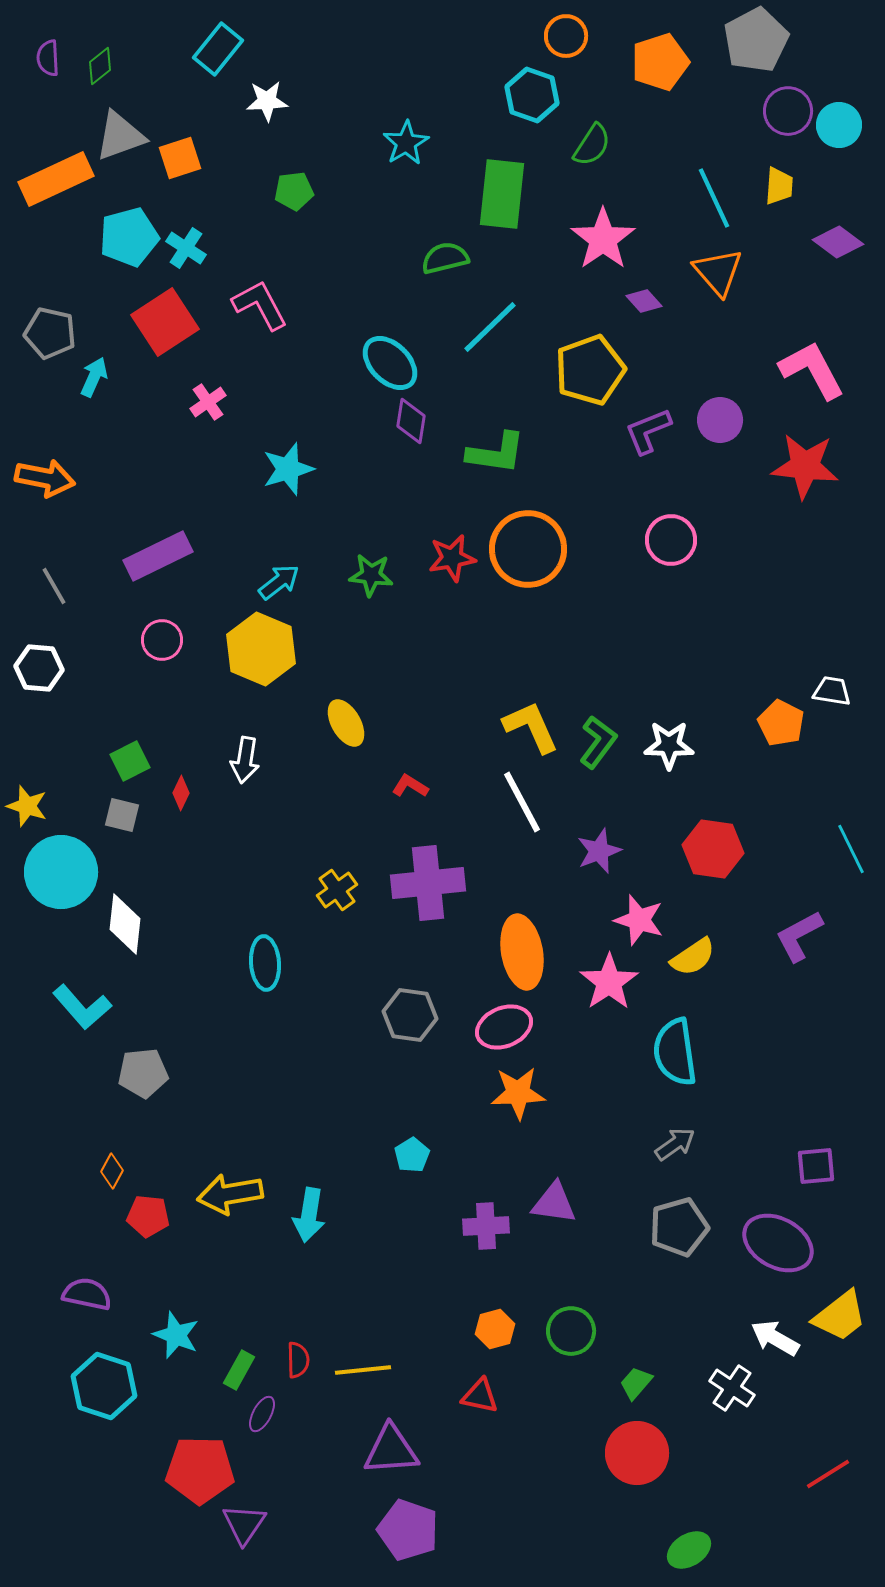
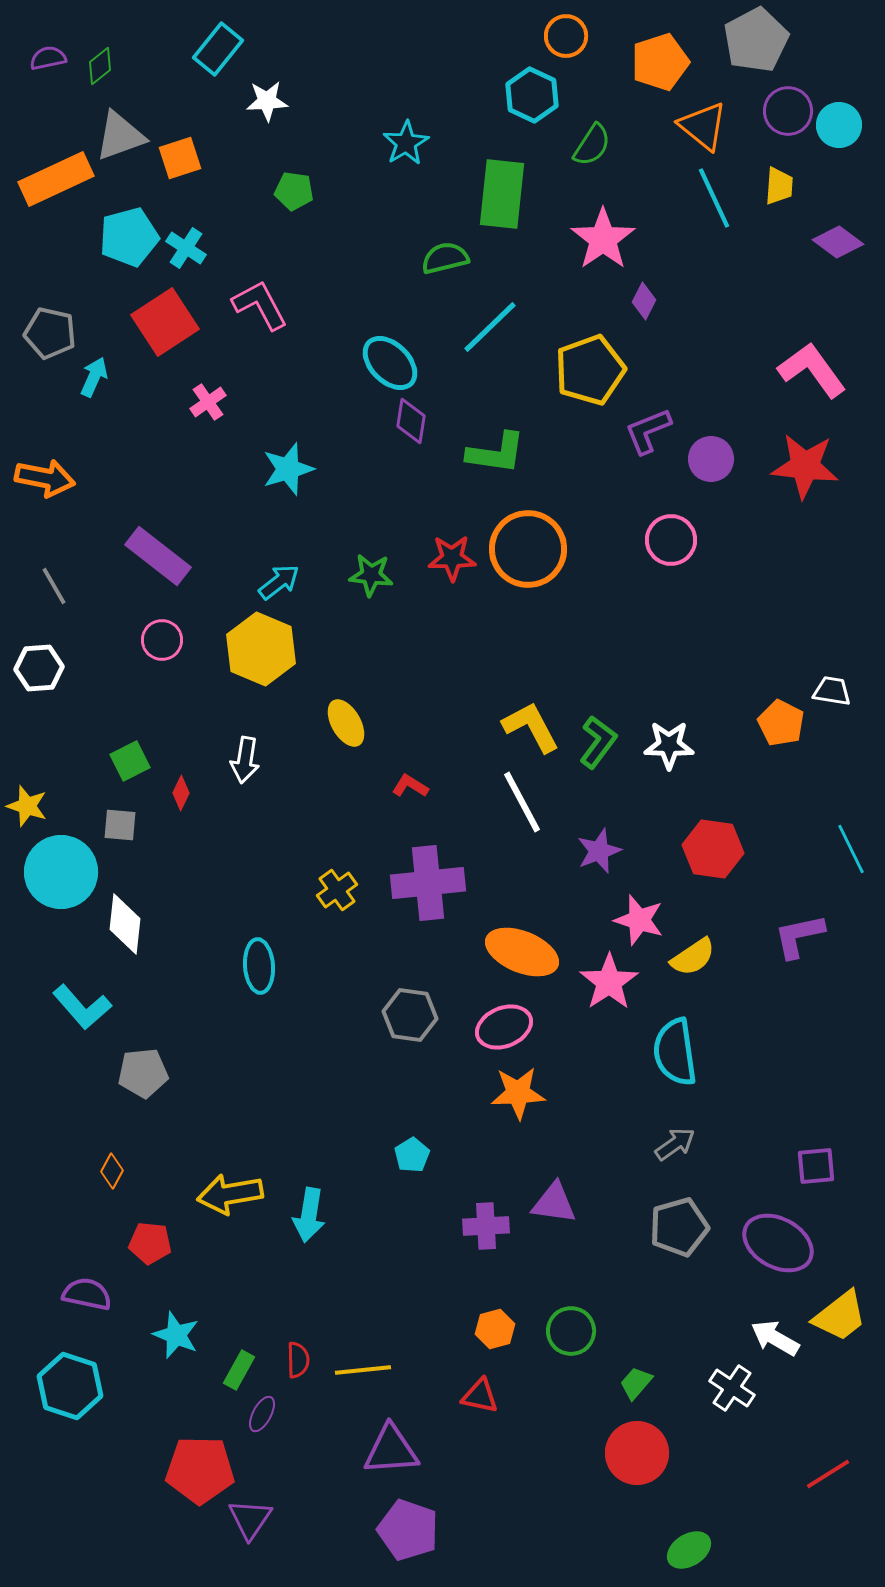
purple semicircle at (48, 58): rotated 81 degrees clockwise
cyan hexagon at (532, 95): rotated 6 degrees clockwise
green pentagon at (294, 191): rotated 15 degrees clockwise
orange triangle at (718, 272): moved 15 px left, 146 px up; rotated 10 degrees counterclockwise
purple diamond at (644, 301): rotated 69 degrees clockwise
pink L-shape at (812, 370): rotated 8 degrees counterclockwise
purple circle at (720, 420): moved 9 px left, 39 px down
purple rectangle at (158, 556): rotated 64 degrees clockwise
red star at (452, 558): rotated 9 degrees clockwise
white hexagon at (39, 668): rotated 9 degrees counterclockwise
yellow L-shape at (531, 727): rotated 4 degrees counterclockwise
gray square at (122, 815): moved 2 px left, 10 px down; rotated 9 degrees counterclockwise
purple L-shape at (799, 936): rotated 16 degrees clockwise
orange ellipse at (522, 952): rotated 58 degrees counterclockwise
cyan ellipse at (265, 963): moved 6 px left, 3 px down
red pentagon at (148, 1216): moved 2 px right, 27 px down
cyan hexagon at (104, 1386): moved 34 px left
purple triangle at (244, 1524): moved 6 px right, 5 px up
